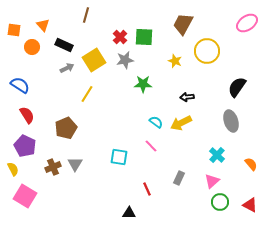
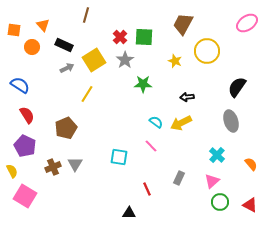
gray star: rotated 24 degrees counterclockwise
yellow semicircle: moved 1 px left, 2 px down
